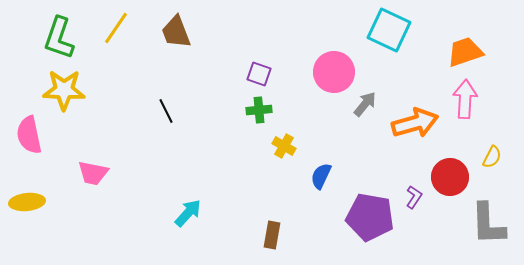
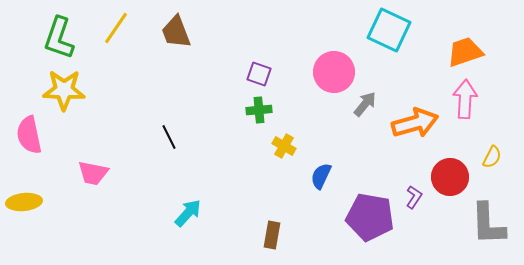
black line: moved 3 px right, 26 px down
yellow ellipse: moved 3 px left
